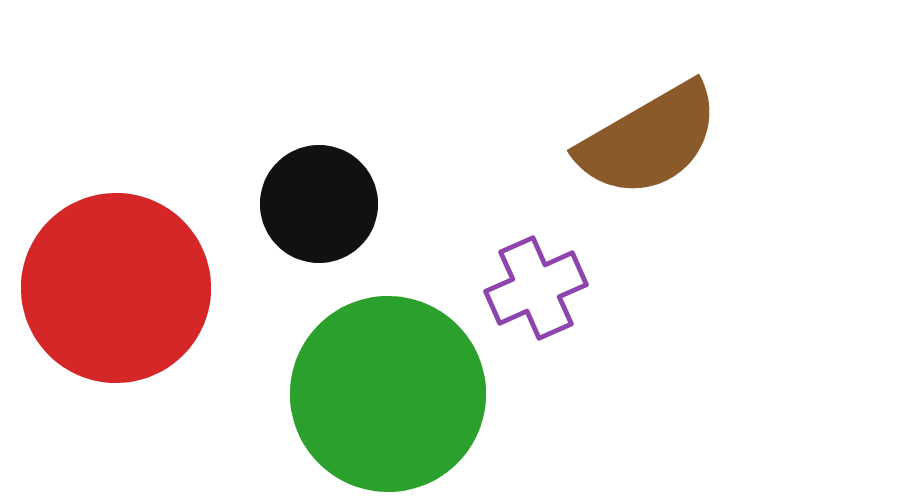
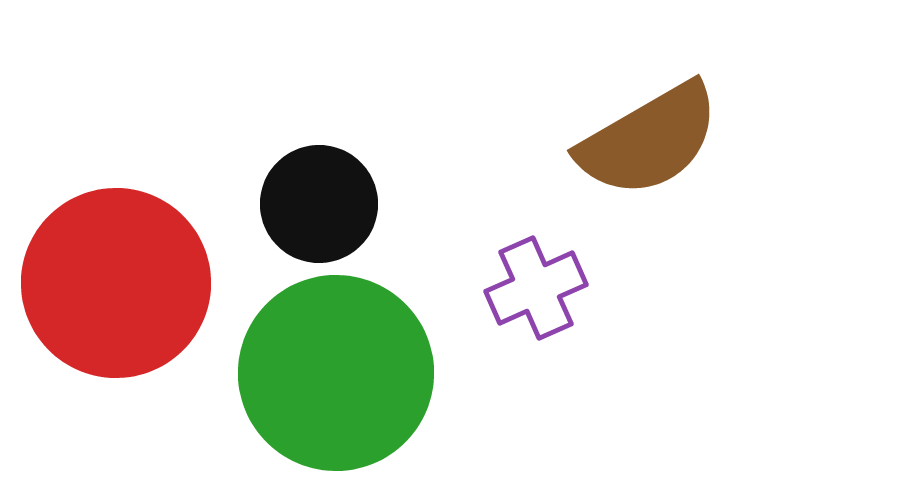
red circle: moved 5 px up
green circle: moved 52 px left, 21 px up
